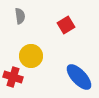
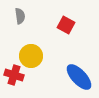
red square: rotated 30 degrees counterclockwise
red cross: moved 1 px right, 2 px up
